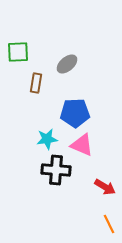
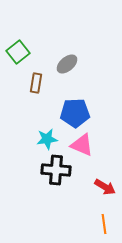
green square: rotated 35 degrees counterclockwise
orange line: moved 5 px left; rotated 18 degrees clockwise
